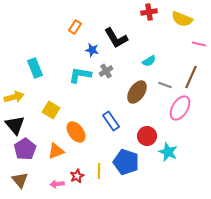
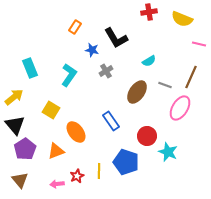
cyan rectangle: moved 5 px left
cyan L-shape: moved 11 px left; rotated 115 degrees clockwise
yellow arrow: rotated 24 degrees counterclockwise
